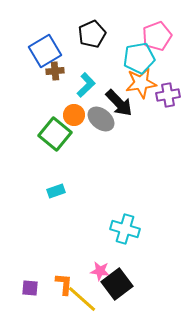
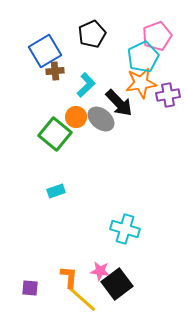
cyan pentagon: moved 4 px right, 1 px up; rotated 16 degrees counterclockwise
orange circle: moved 2 px right, 2 px down
orange L-shape: moved 5 px right, 7 px up
